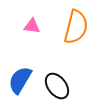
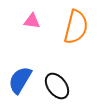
pink triangle: moved 5 px up
